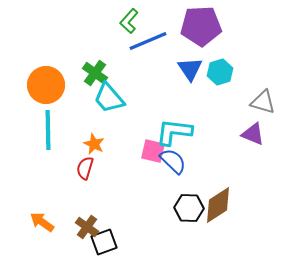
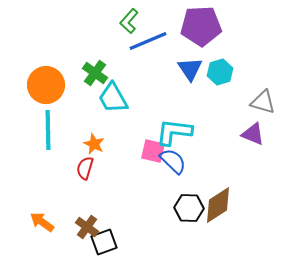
cyan trapezoid: moved 4 px right; rotated 12 degrees clockwise
